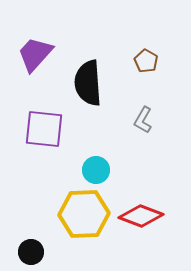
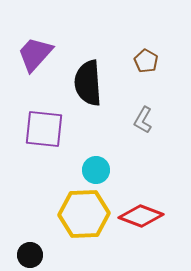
black circle: moved 1 px left, 3 px down
